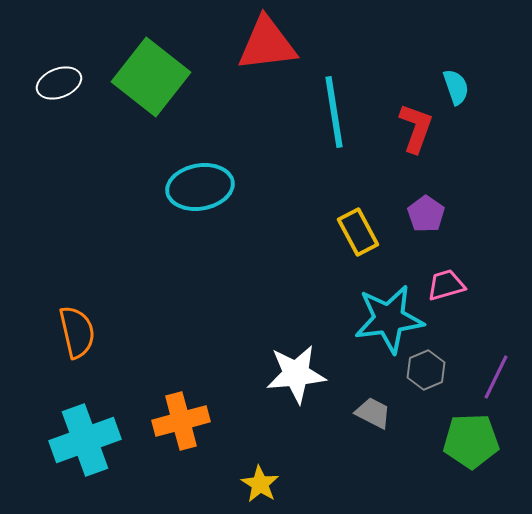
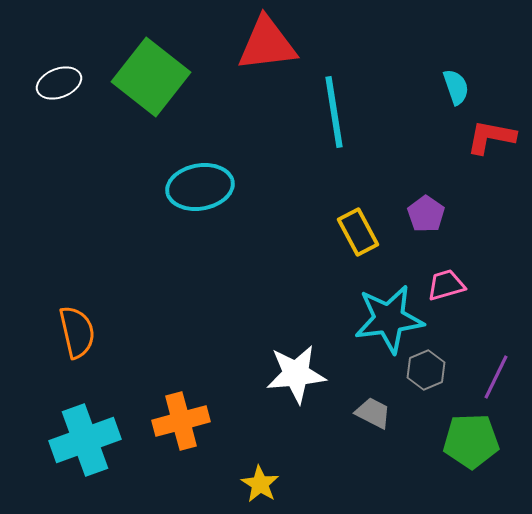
red L-shape: moved 75 px right, 9 px down; rotated 99 degrees counterclockwise
